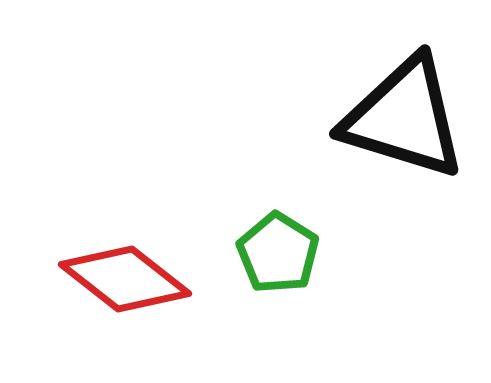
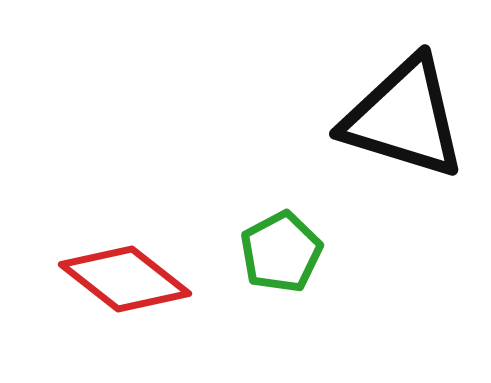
green pentagon: moved 3 px right, 1 px up; rotated 12 degrees clockwise
